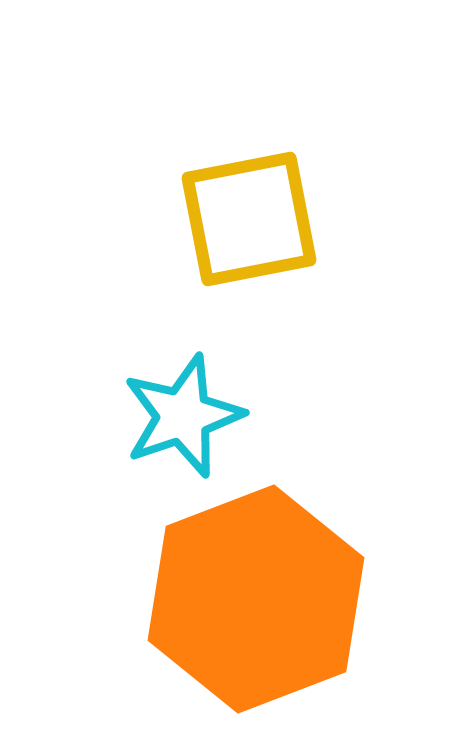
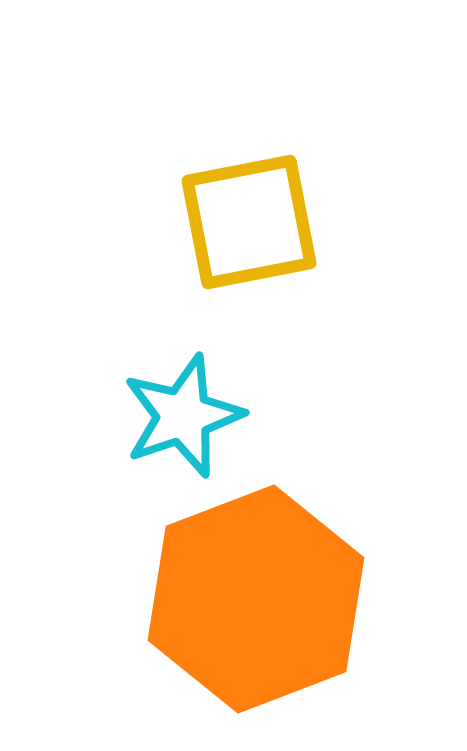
yellow square: moved 3 px down
